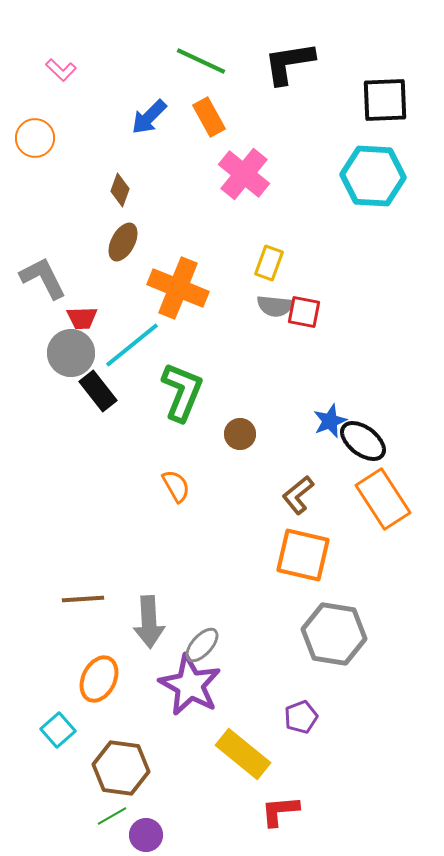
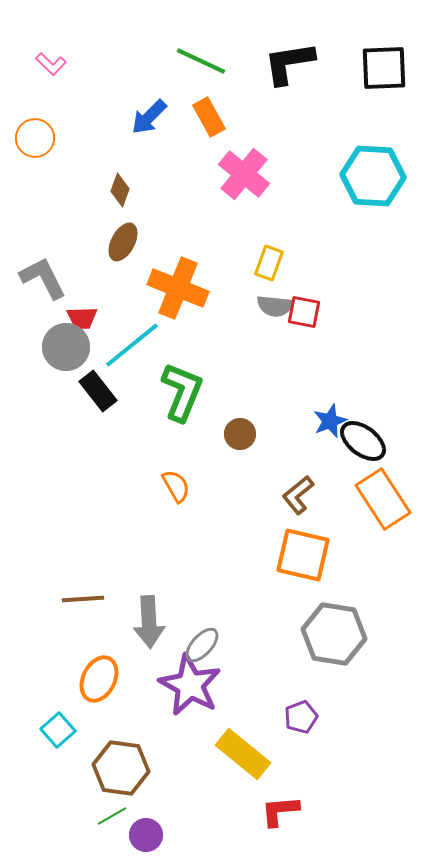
pink L-shape at (61, 70): moved 10 px left, 6 px up
black square at (385, 100): moved 1 px left, 32 px up
gray circle at (71, 353): moved 5 px left, 6 px up
